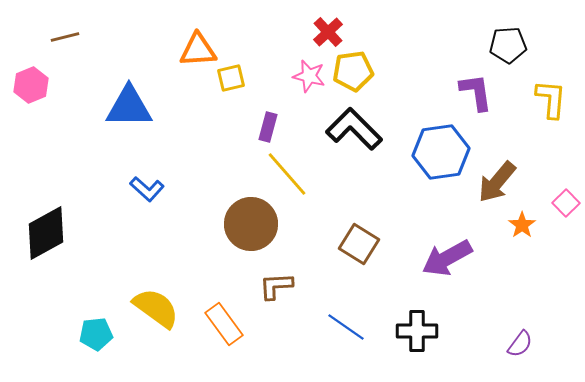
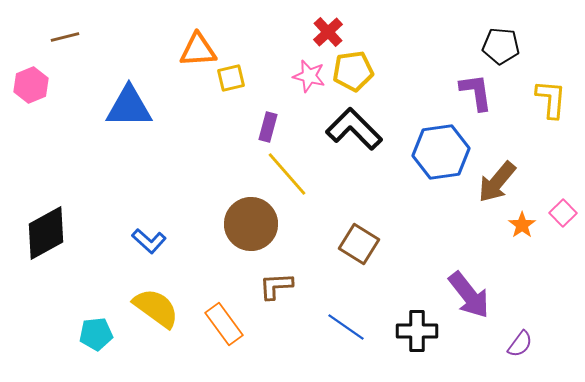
black pentagon: moved 7 px left, 1 px down; rotated 9 degrees clockwise
blue L-shape: moved 2 px right, 52 px down
pink square: moved 3 px left, 10 px down
purple arrow: moved 22 px right, 37 px down; rotated 99 degrees counterclockwise
